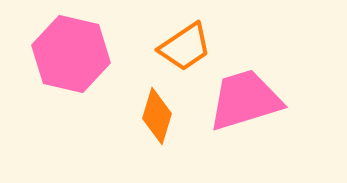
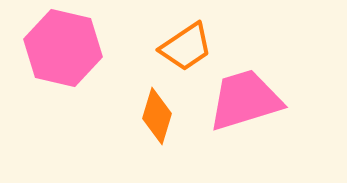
orange trapezoid: moved 1 px right
pink hexagon: moved 8 px left, 6 px up
